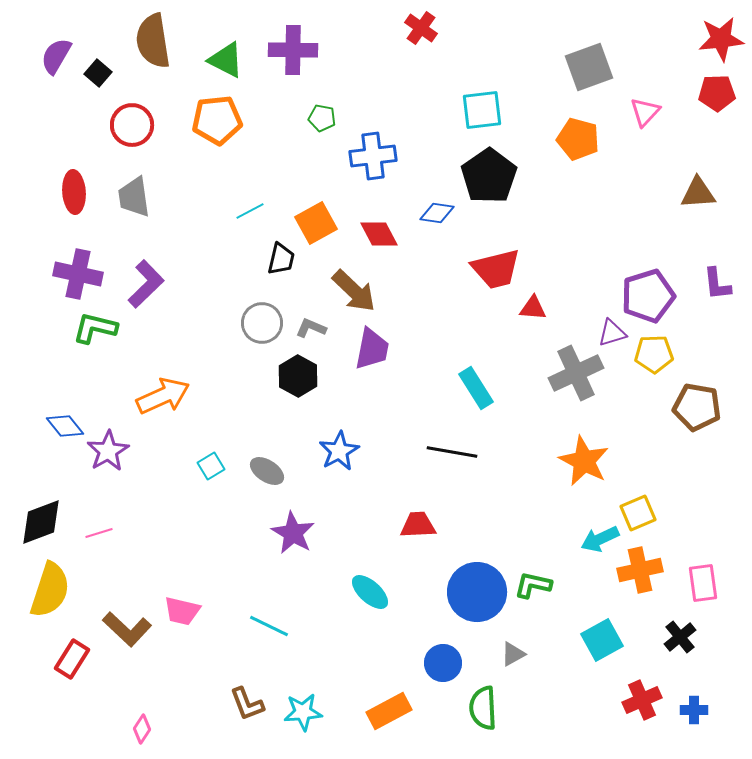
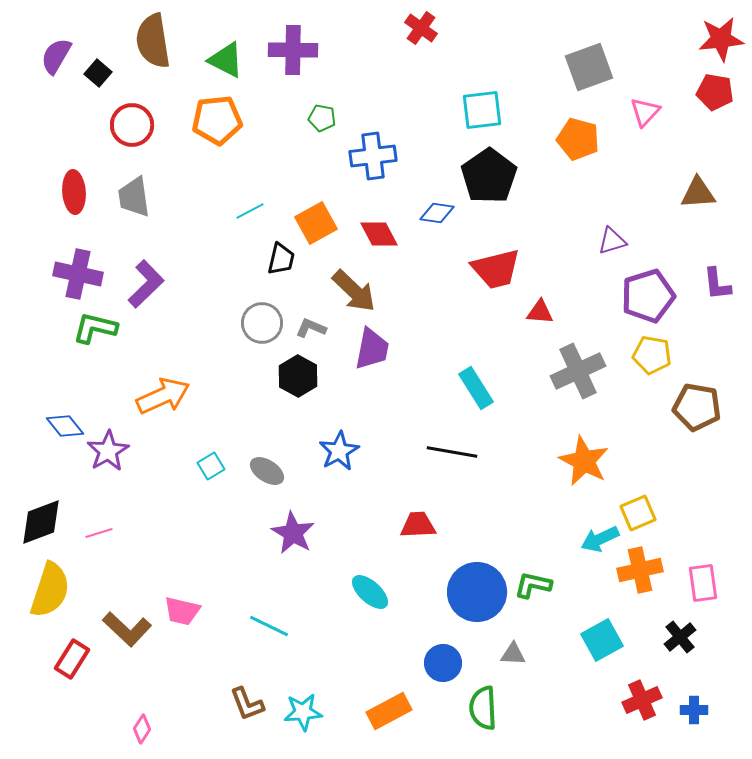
red pentagon at (717, 93): moved 2 px left, 1 px up; rotated 12 degrees clockwise
red triangle at (533, 308): moved 7 px right, 4 px down
purple triangle at (612, 333): moved 92 px up
yellow pentagon at (654, 354): moved 2 px left, 1 px down; rotated 12 degrees clockwise
gray cross at (576, 373): moved 2 px right, 2 px up
gray triangle at (513, 654): rotated 32 degrees clockwise
